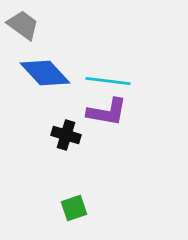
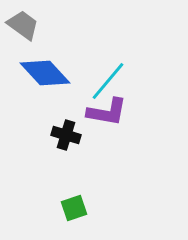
cyan line: rotated 57 degrees counterclockwise
